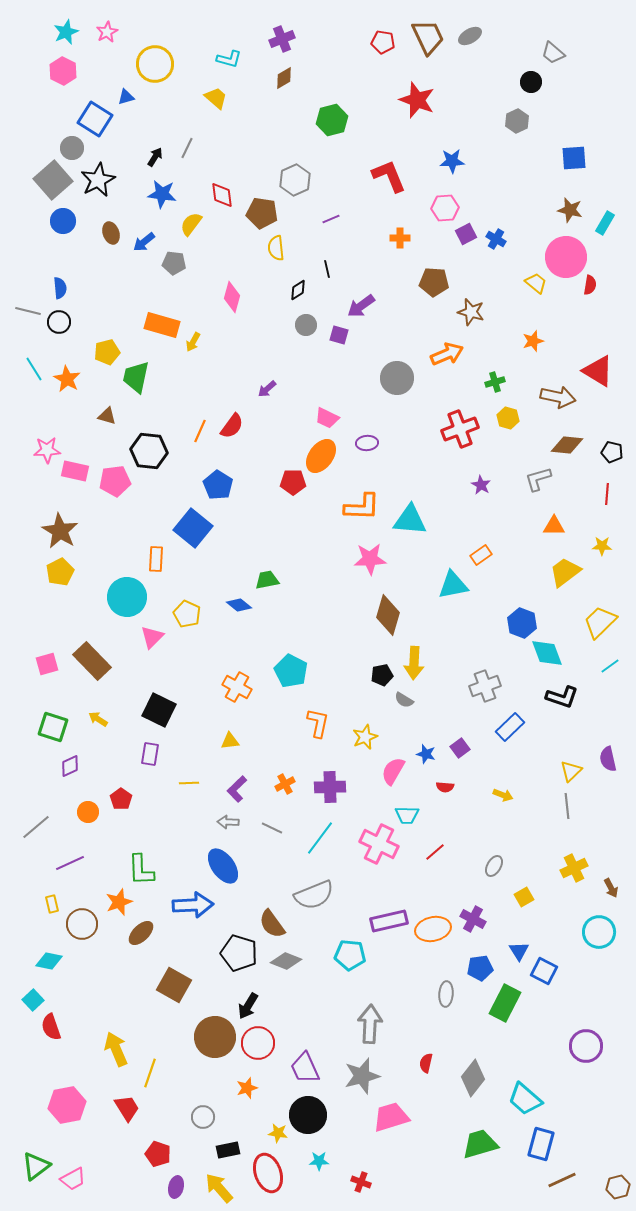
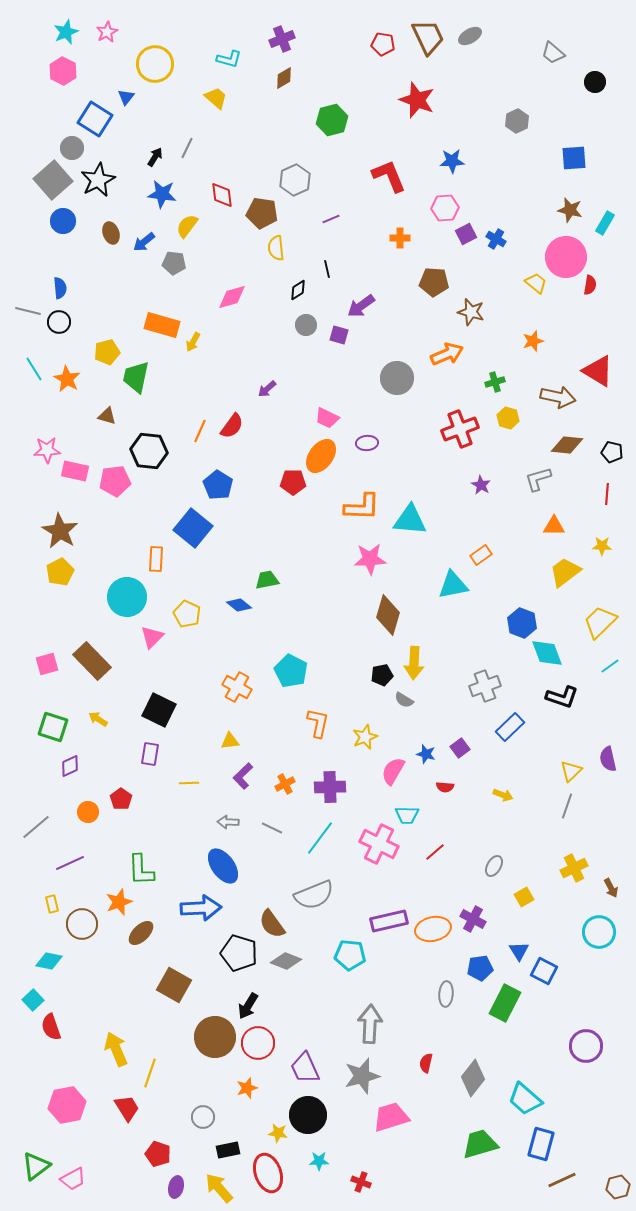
red pentagon at (383, 42): moved 2 px down
black circle at (531, 82): moved 64 px right
blue triangle at (126, 97): rotated 36 degrees counterclockwise
yellow semicircle at (191, 224): moved 4 px left, 2 px down
pink diamond at (232, 297): rotated 60 degrees clockwise
purple L-shape at (237, 789): moved 6 px right, 13 px up
gray line at (567, 806): rotated 25 degrees clockwise
blue arrow at (193, 905): moved 8 px right, 3 px down
